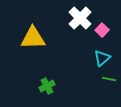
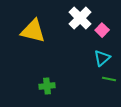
yellow triangle: moved 7 px up; rotated 16 degrees clockwise
green cross: rotated 21 degrees clockwise
